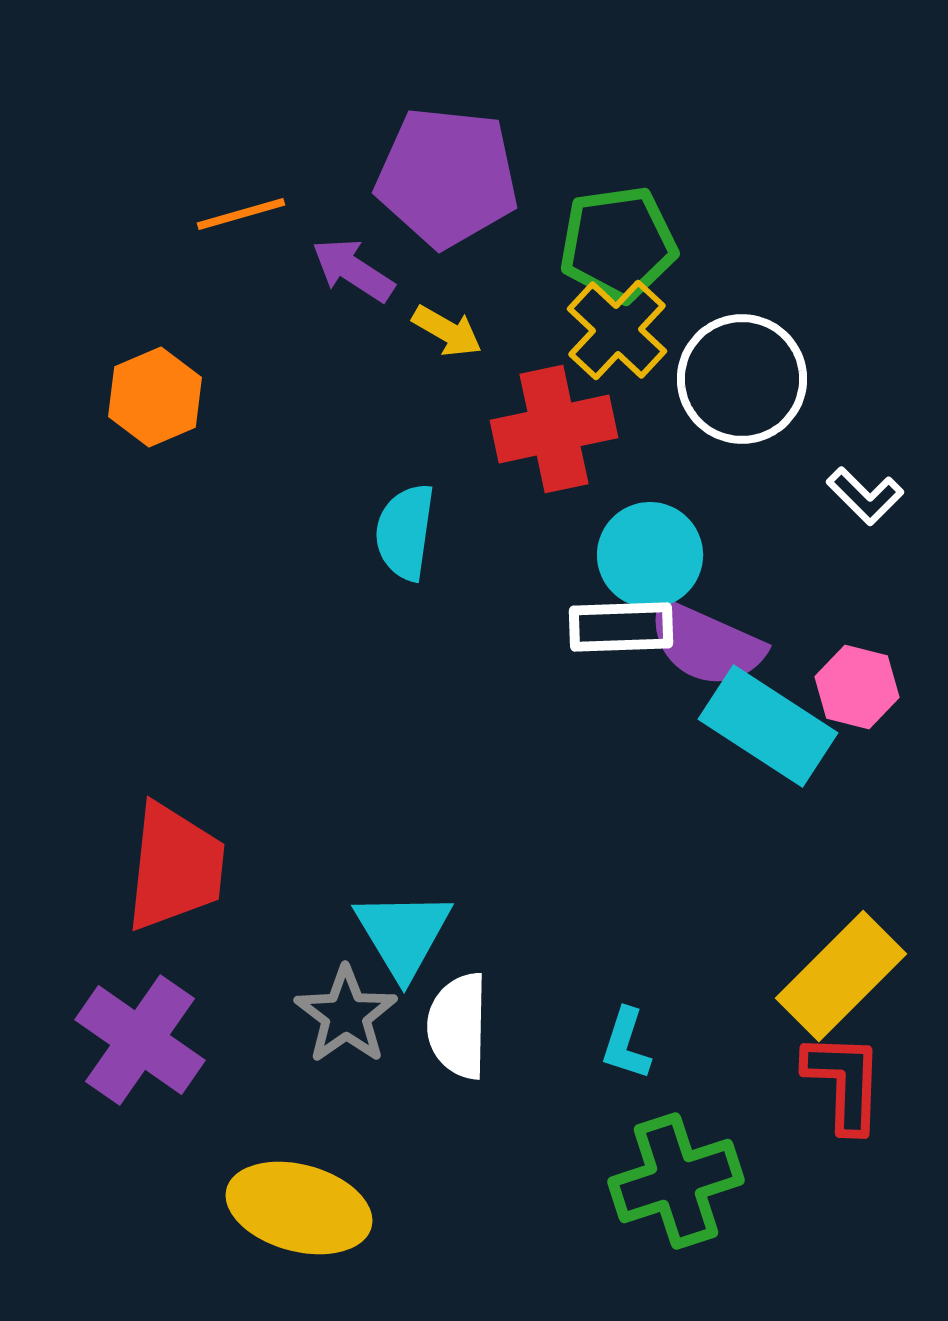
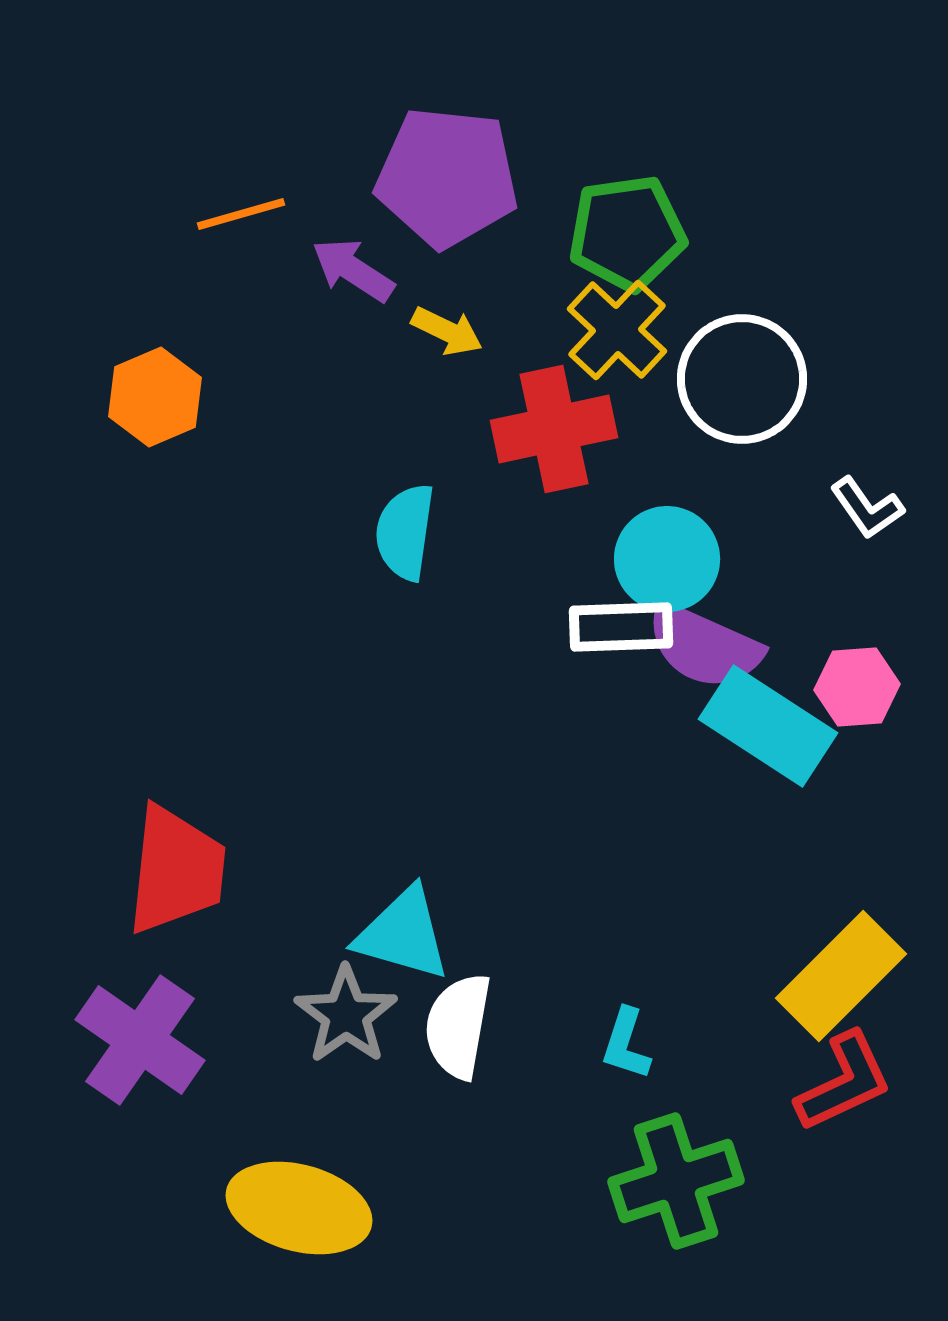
green pentagon: moved 9 px right, 11 px up
yellow arrow: rotated 4 degrees counterclockwise
white L-shape: moved 2 px right, 12 px down; rotated 10 degrees clockwise
cyan circle: moved 17 px right, 4 px down
purple semicircle: moved 2 px left, 2 px down
pink hexagon: rotated 18 degrees counterclockwise
red trapezoid: moved 1 px right, 3 px down
cyan triangle: rotated 43 degrees counterclockwise
white semicircle: rotated 9 degrees clockwise
red L-shape: rotated 63 degrees clockwise
